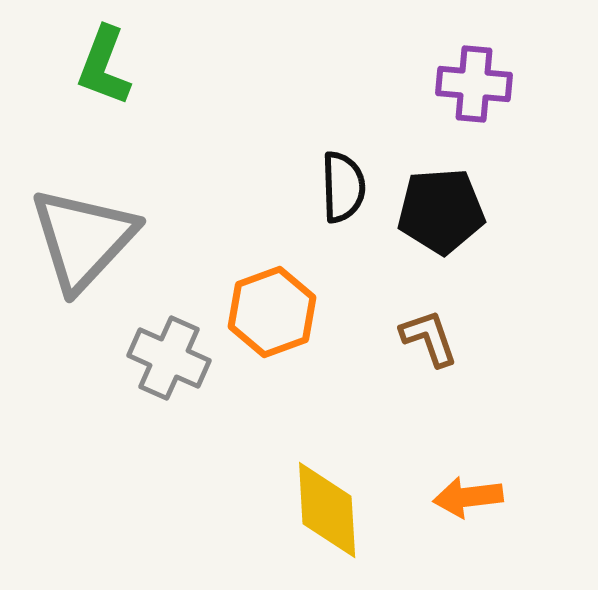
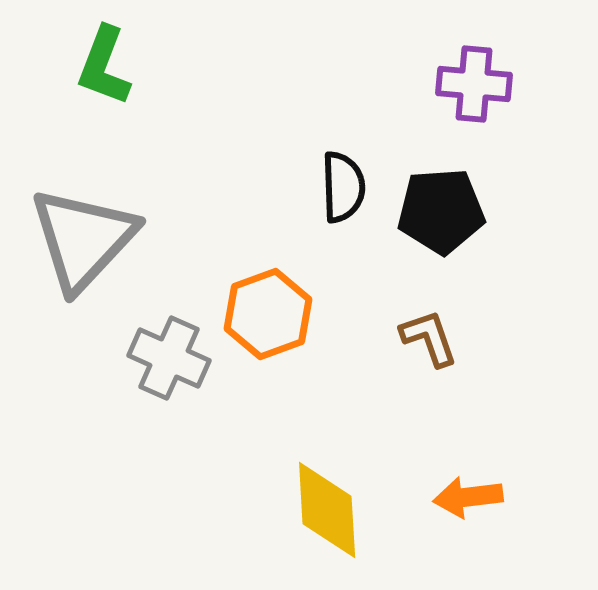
orange hexagon: moved 4 px left, 2 px down
